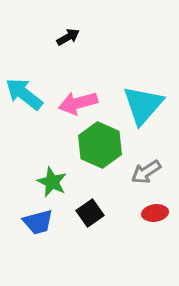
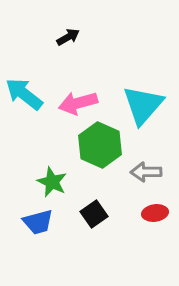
gray arrow: rotated 32 degrees clockwise
black square: moved 4 px right, 1 px down
